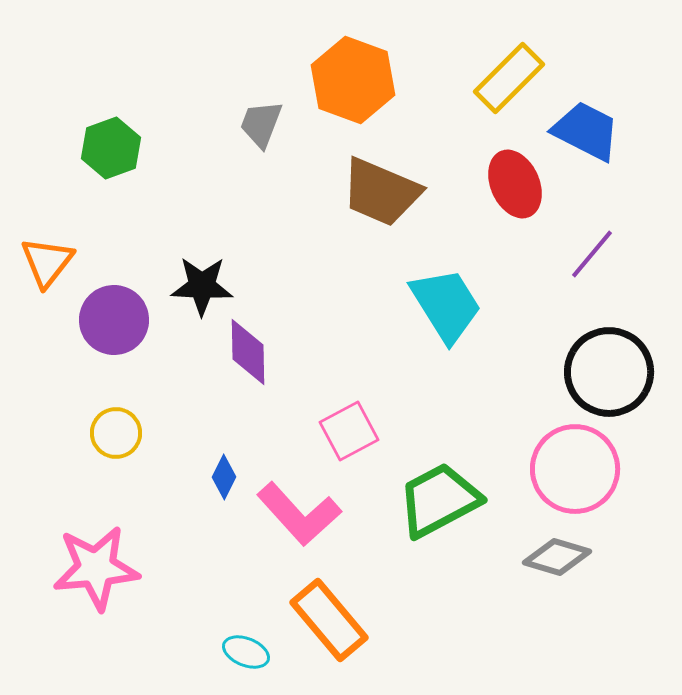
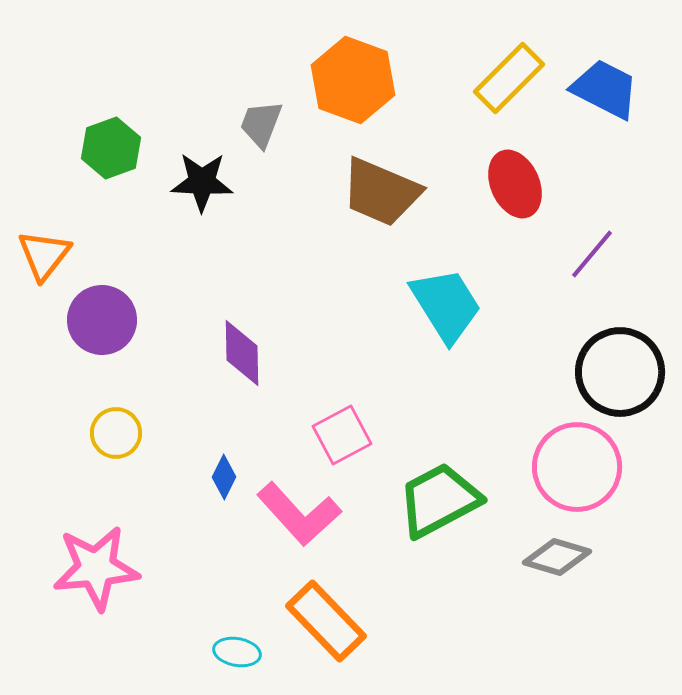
blue trapezoid: moved 19 px right, 42 px up
orange triangle: moved 3 px left, 7 px up
black star: moved 104 px up
purple circle: moved 12 px left
purple diamond: moved 6 px left, 1 px down
black circle: moved 11 px right
pink square: moved 7 px left, 4 px down
pink circle: moved 2 px right, 2 px up
orange rectangle: moved 3 px left, 1 px down; rotated 4 degrees counterclockwise
cyan ellipse: moved 9 px left; rotated 12 degrees counterclockwise
